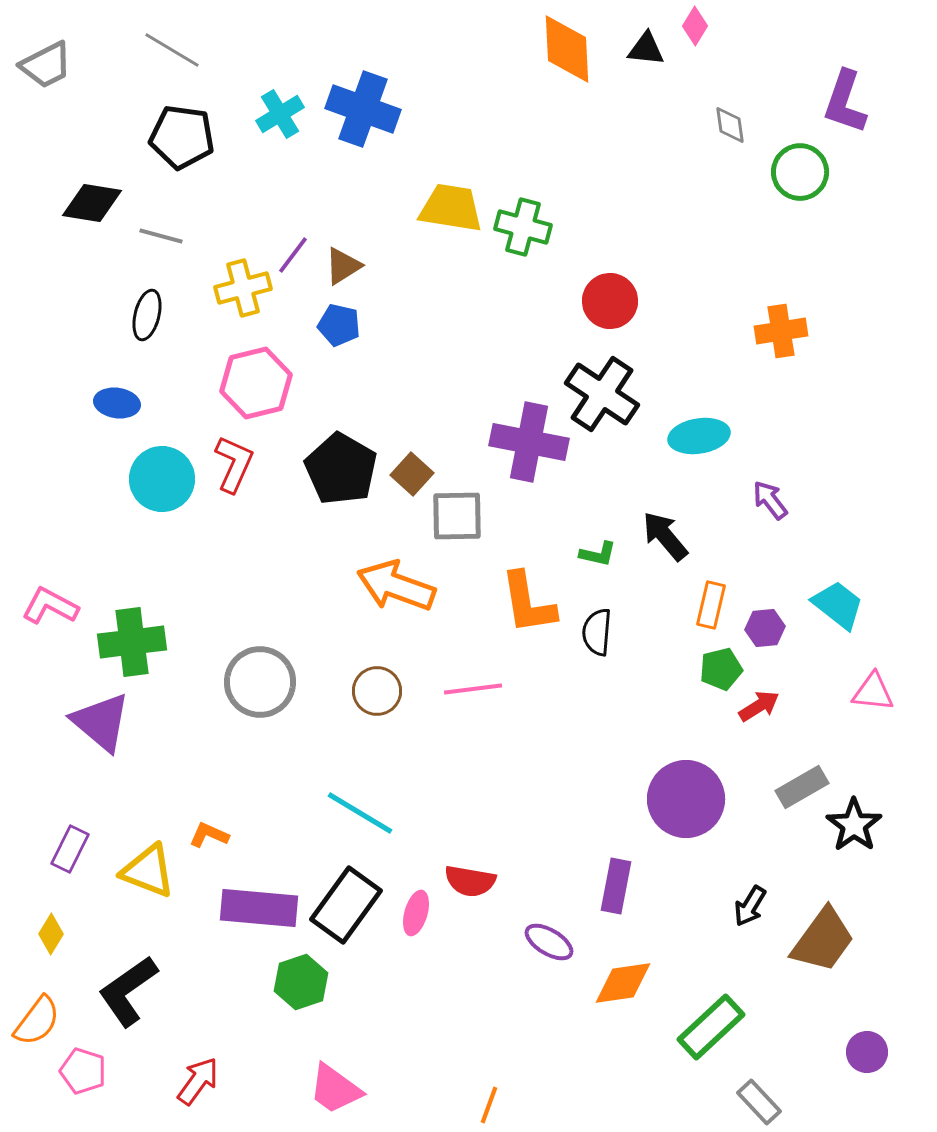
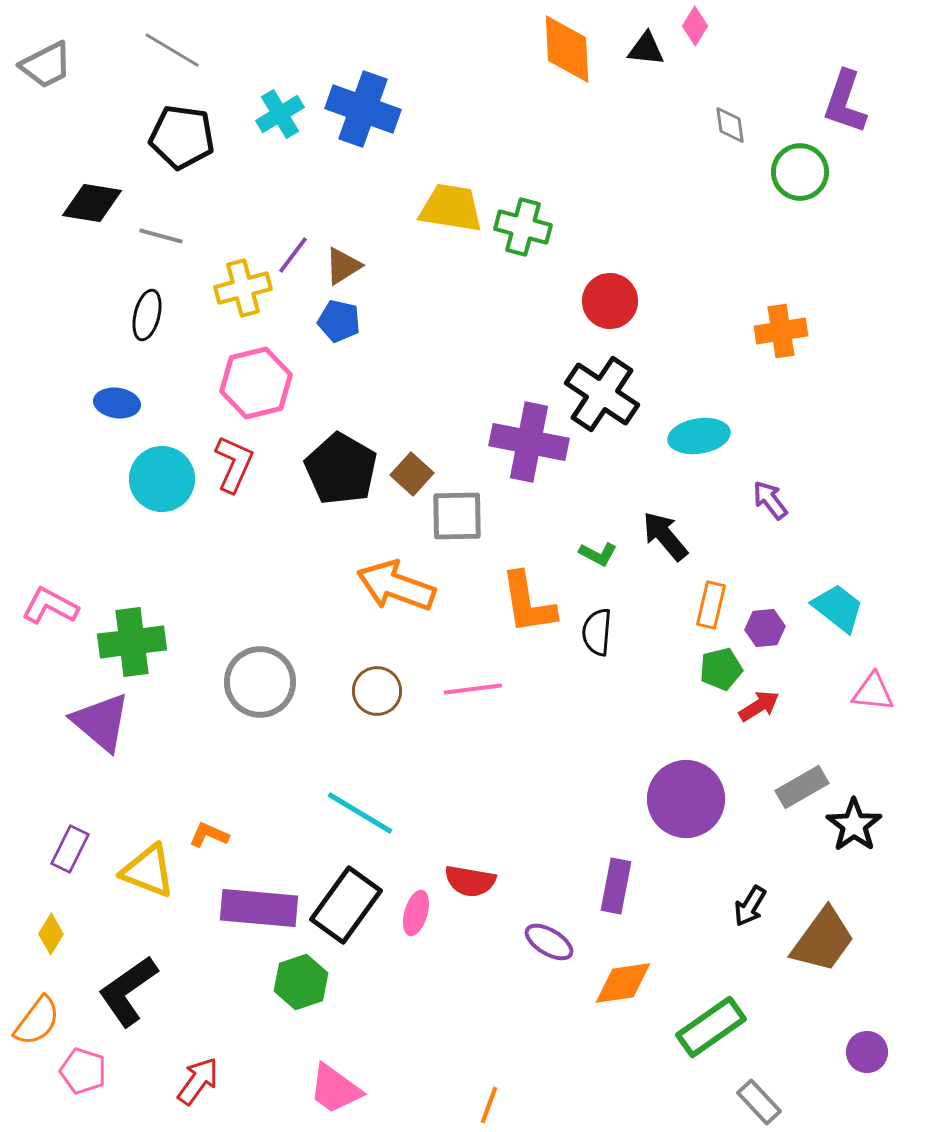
blue pentagon at (339, 325): moved 4 px up
green L-shape at (598, 554): rotated 15 degrees clockwise
cyan trapezoid at (838, 605): moved 3 px down
green rectangle at (711, 1027): rotated 8 degrees clockwise
